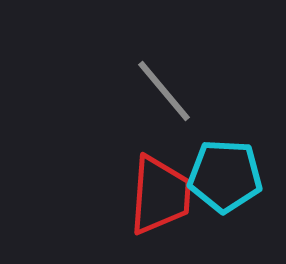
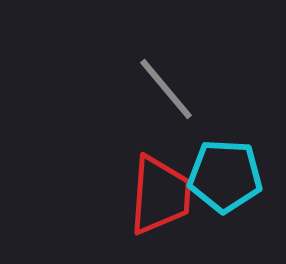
gray line: moved 2 px right, 2 px up
